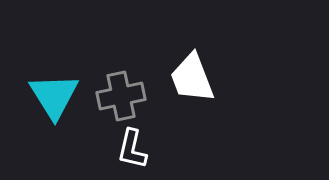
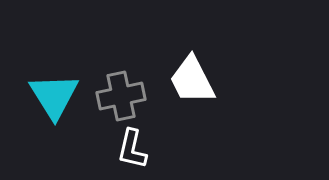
white trapezoid: moved 2 px down; rotated 6 degrees counterclockwise
